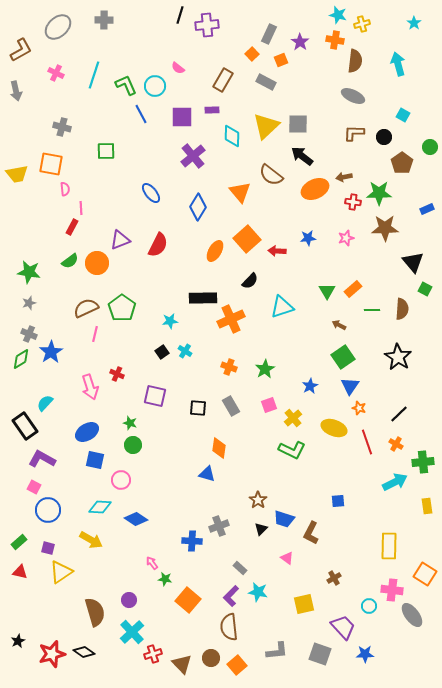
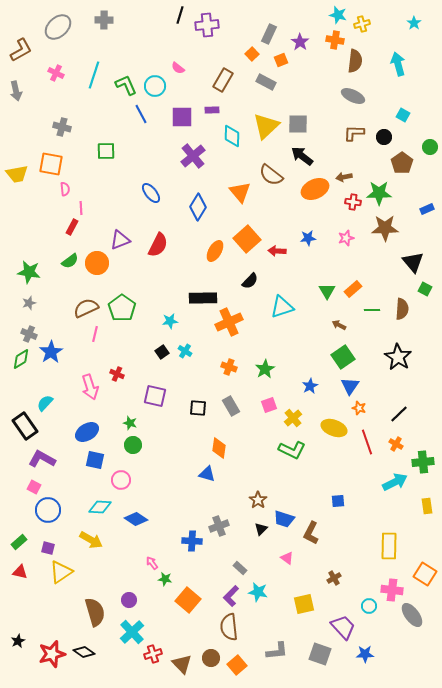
orange cross at (231, 319): moved 2 px left, 3 px down
